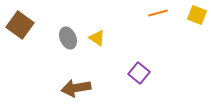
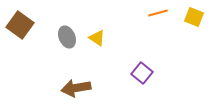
yellow square: moved 3 px left, 2 px down
gray ellipse: moved 1 px left, 1 px up
purple square: moved 3 px right
